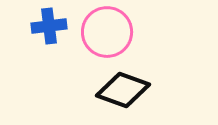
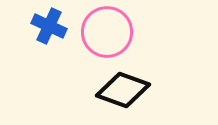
blue cross: rotated 32 degrees clockwise
